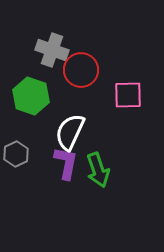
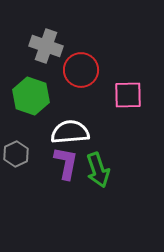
gray cross: moved 6 px left, 4 px up
white semicircle: rotated 60 degrees clockwise
